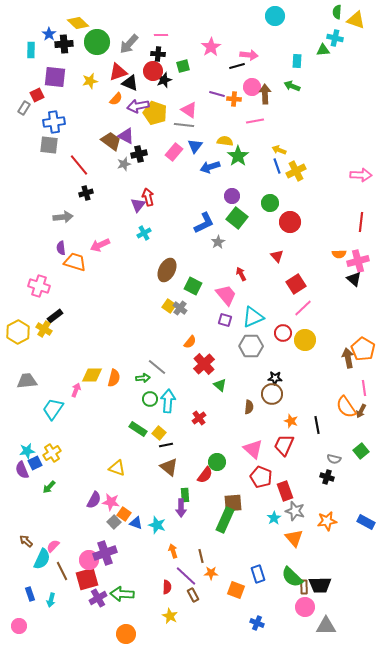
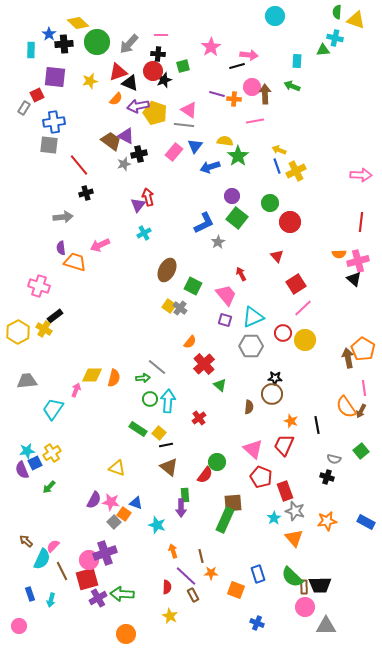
blue triangle at (136, 523): moved 20 px up
